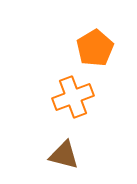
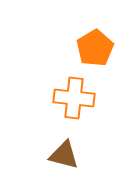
orange cross: moved 1 px right, 1 px down; rotated 27 degrees clockwise
